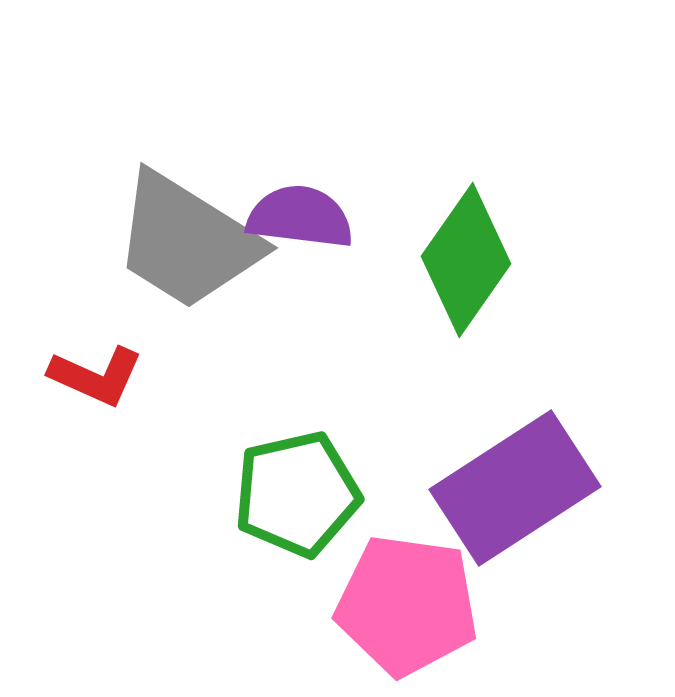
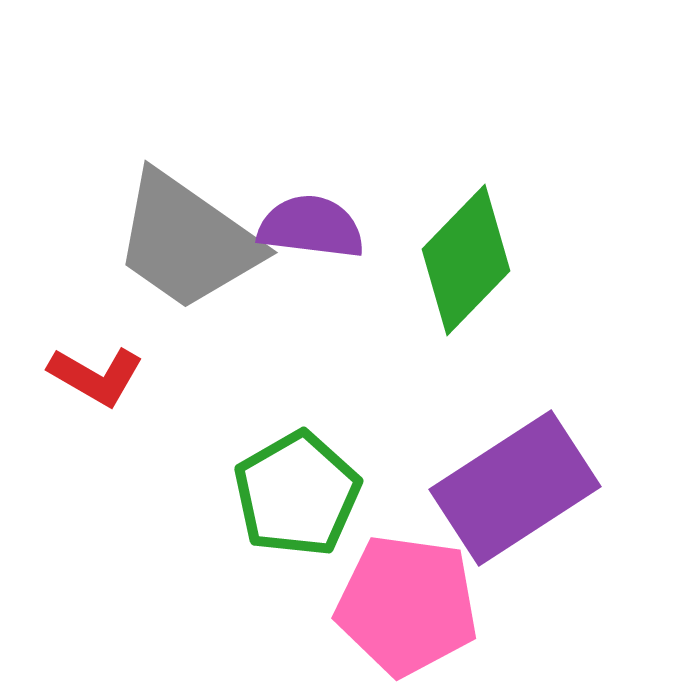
purple semicircle: moved 11 px right, 10 px down
gray trapezoid: rotated 3 degrees clockwise
green diamond: rotated 9 degrees clockwise
red L-shape: rotated 6 degrees clockwise
green pentagon: rotated 17 degrees counterclockwise
